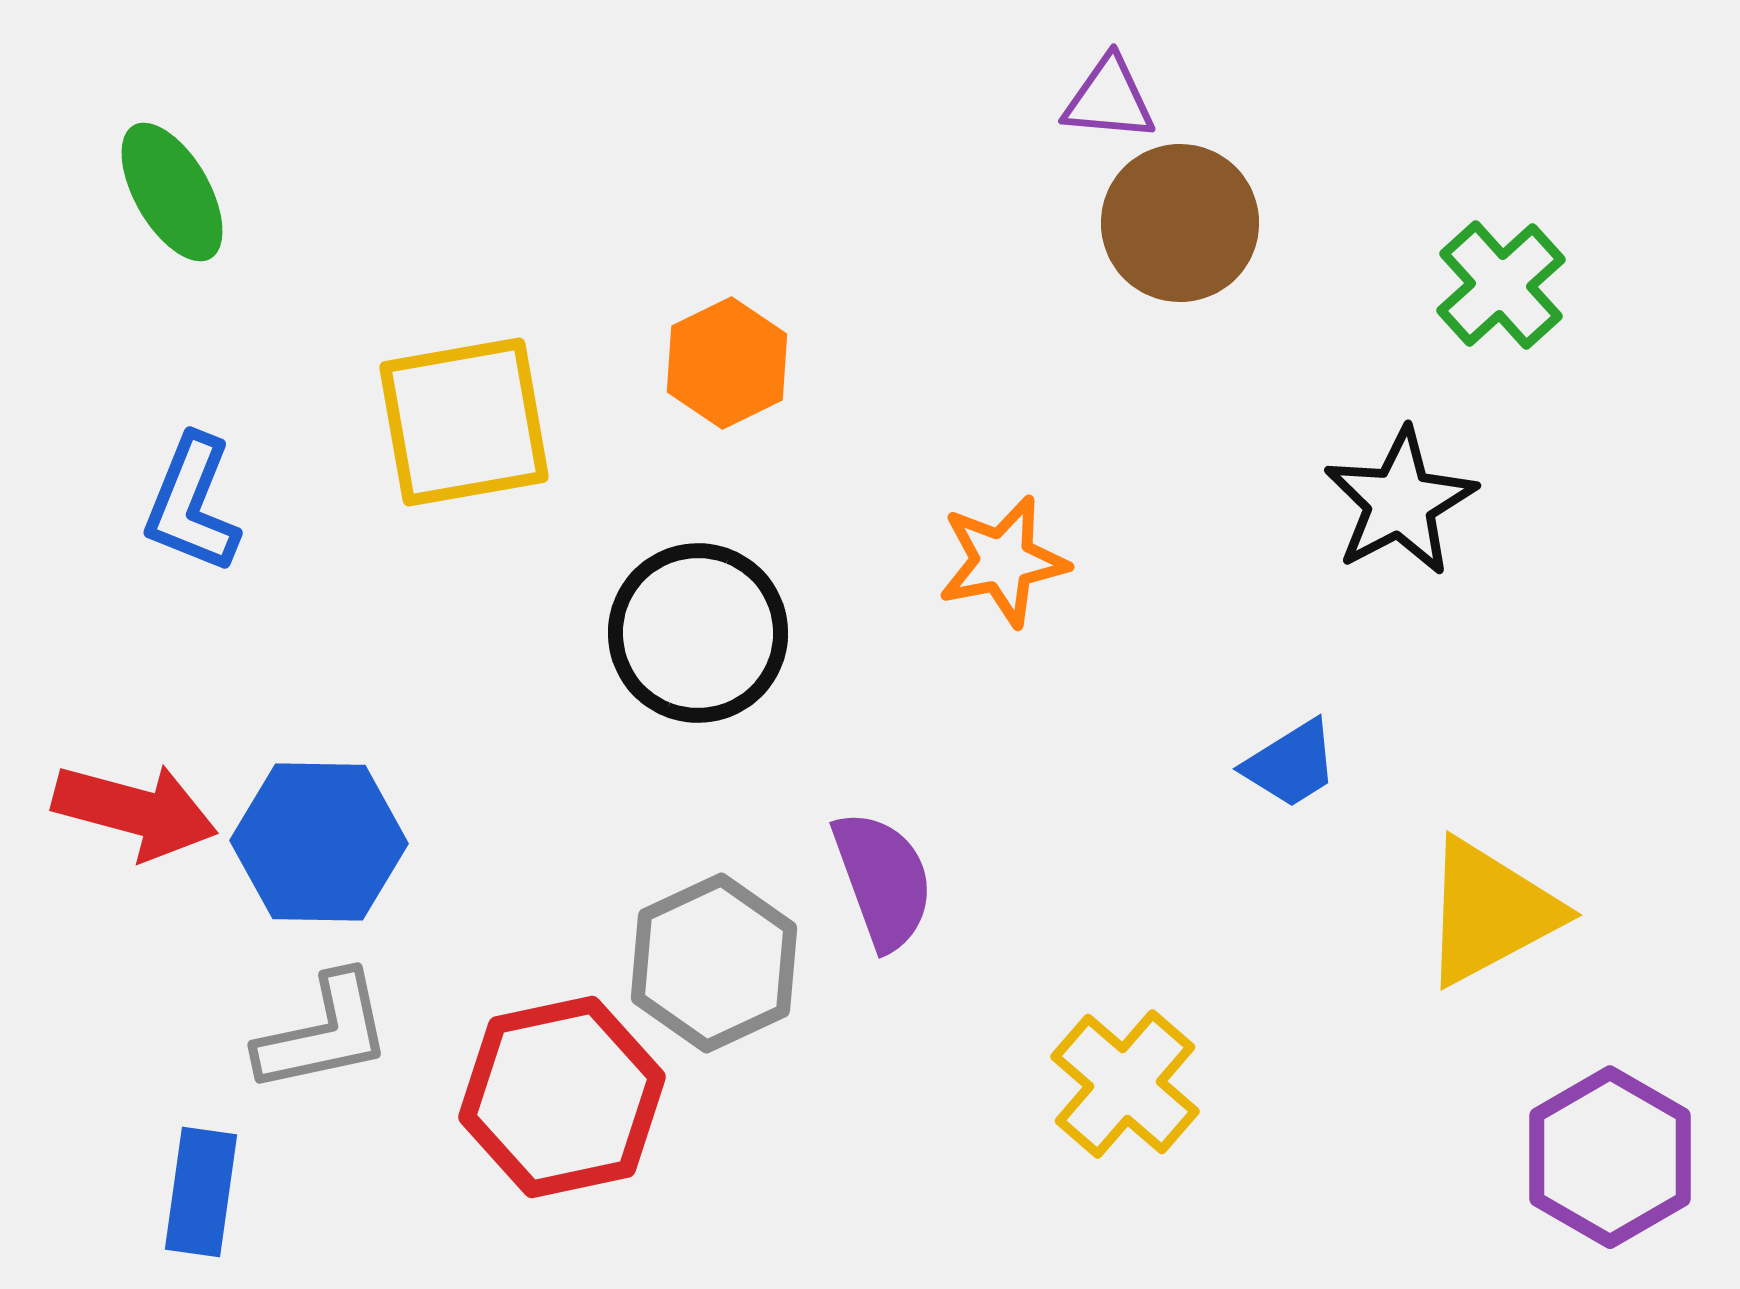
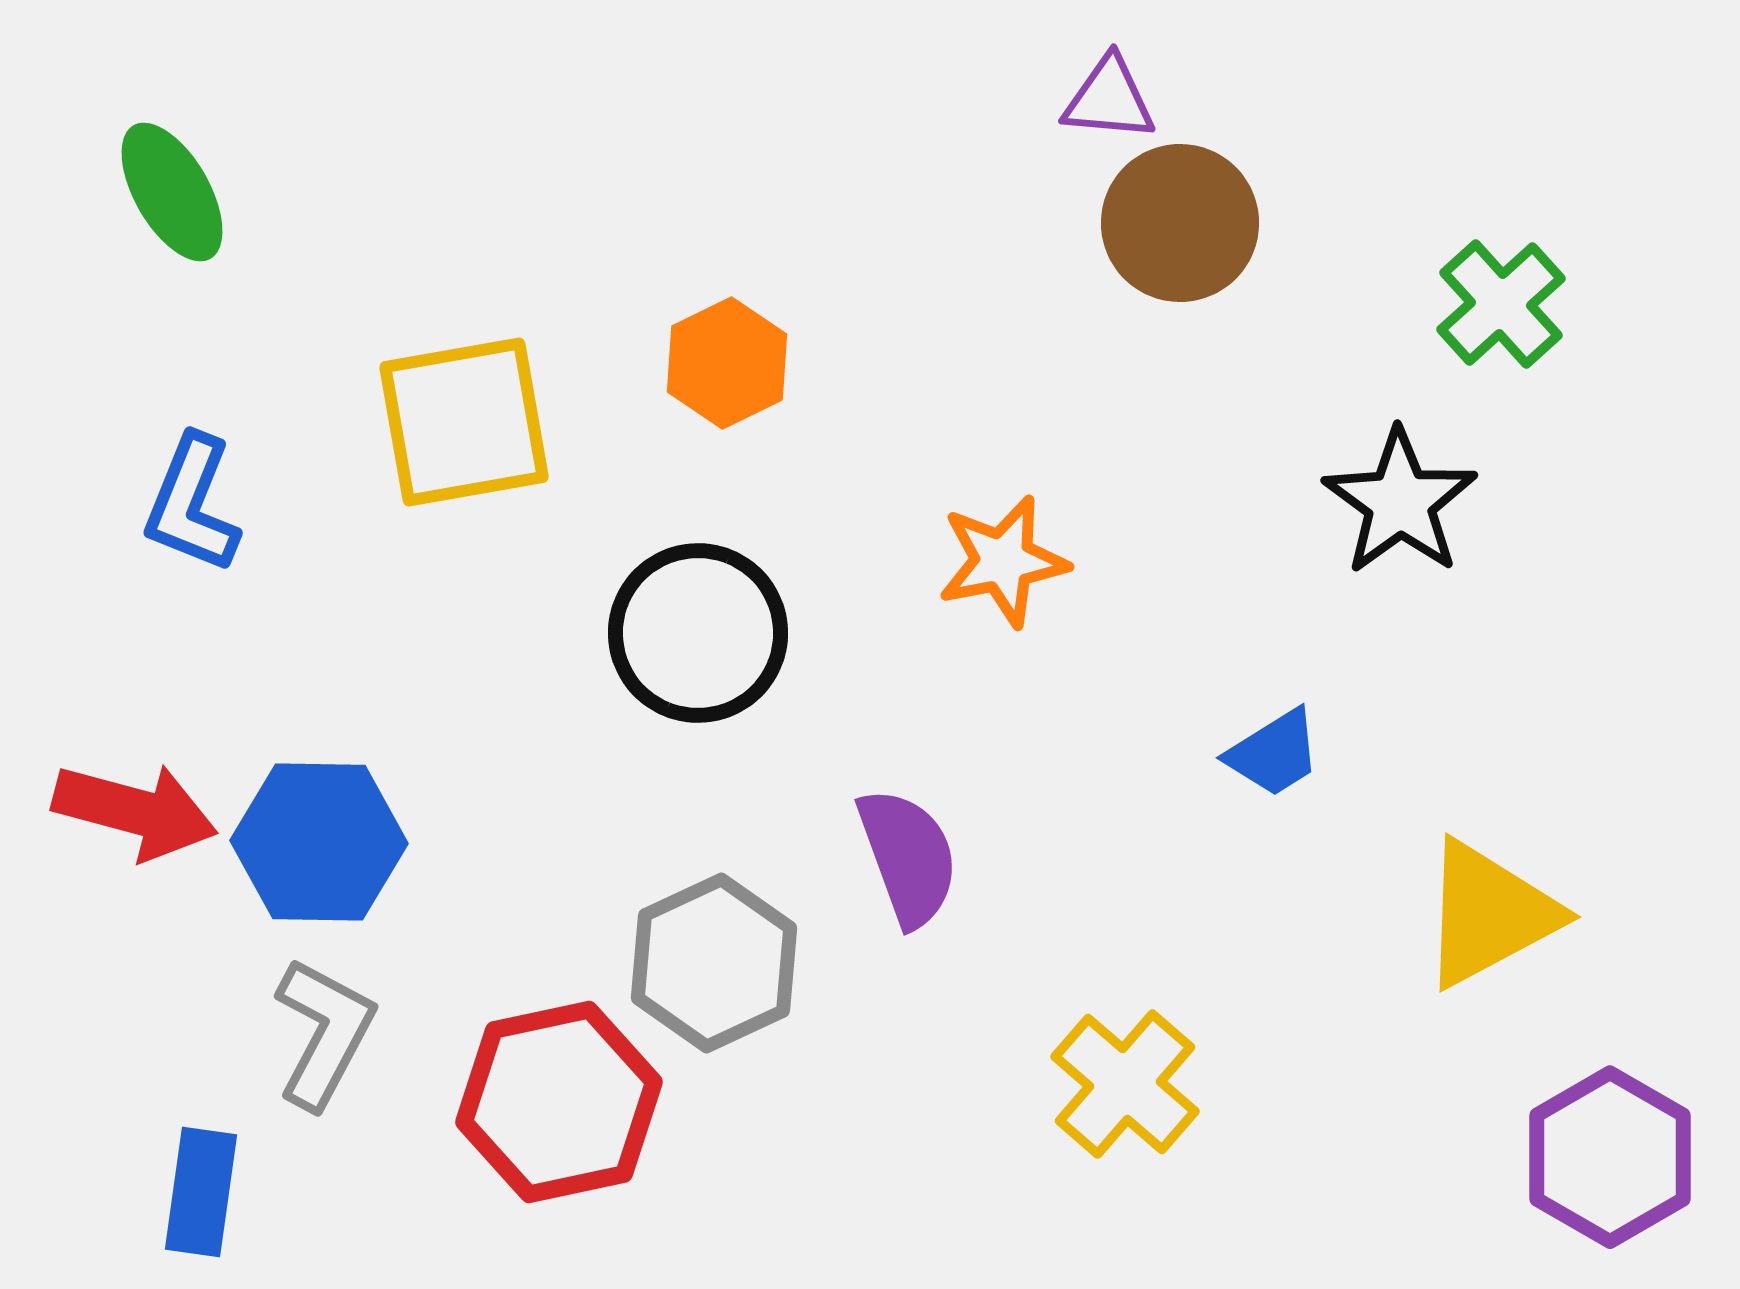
green cross: moved 19 px down
black star: rotated 8 degrees counterclockwise
blue trapezoid: moved 17 px left, 11 px up
purple semicircle: moved 25 px right, 23 px up
yellow triangle: moved 1 px left, 2 px down
gray L-shape: rotated 50 degrees counterclockwise
red hexagon: moved 3 px left, 5 px down
